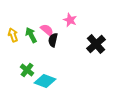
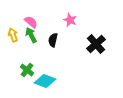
pink semicircle: moved 16 px left, 8 px up
